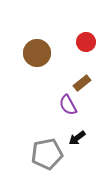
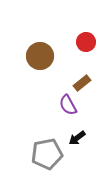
brown circle: moved 3 px right, 3 px down
